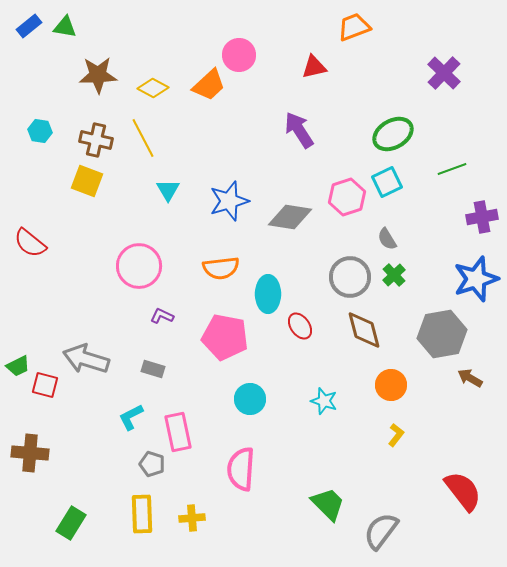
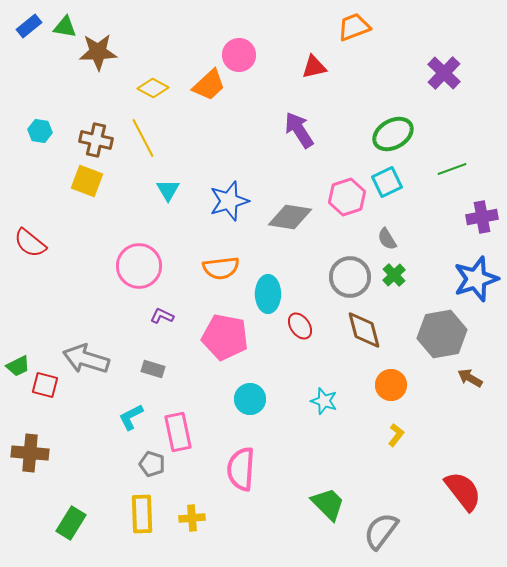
brown star at (98, 75): moved 23 px up
